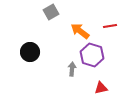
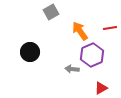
red line: moved 2 px down
orange arrow: rotated 18 degrees clockwise
purple hexagon: rotated 20 degrees clockwise
gray arrow: rotated 88 degrees counterclockwise
red triangle: rotated 16 degrees counterclockwise
